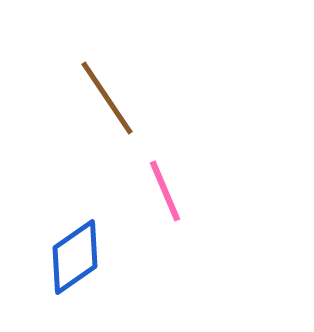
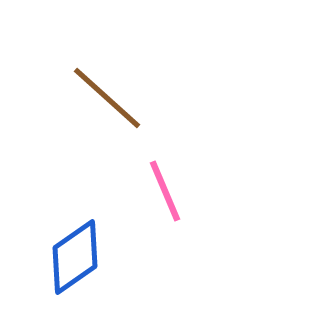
brown line: rotated 14 degrees counterclockwise
